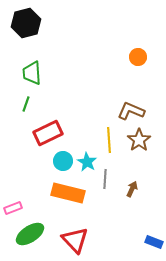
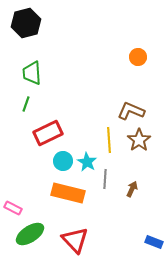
pink rectangle: rotated 48 degrees clockwise
